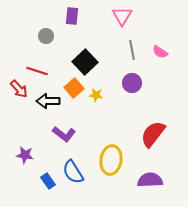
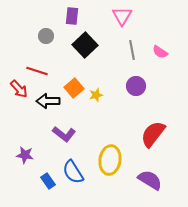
black square: moved 17 px up
purple circle: moved 4 px right, 3 px down
yellow star: rotated 24 degrees counterclockwise
yellow ellipse: moved 1 px left
purple semicircle: rotated 35 degrees clockwise
